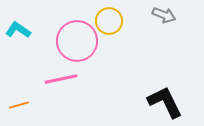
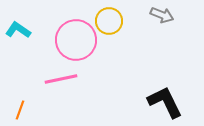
gray arrow: moved 2 px left
pink circle: moved 1 px left, 1 px up
orange line: moved 1 px right, 5 px down; rotated 54 degrees counterclockwise
